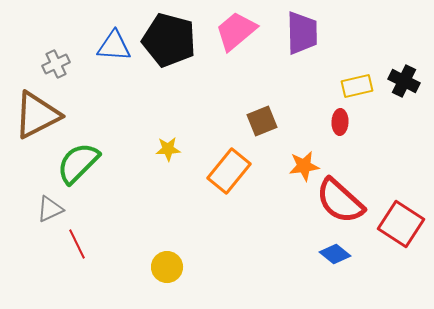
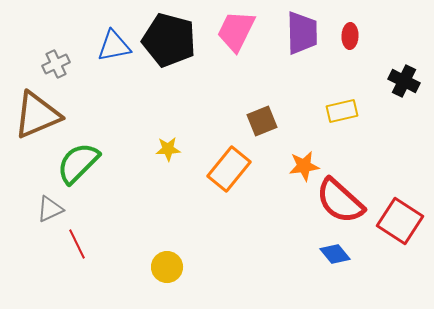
pink trapezoid: rotated 24 degrees counterclockwise
blue triangle: rotated 15 degrees counterclockwise
yellow rectangle: moved 15 px left, 25 px down
brown triangle: rotated 4 degrees clockwise
red ellipse: moved 10 px right, 86 px up
orange rectangle: moved 2 px up
red square: moved 1 px left, 3 px up
blue diamond: rotated 12 degrees clockwise
